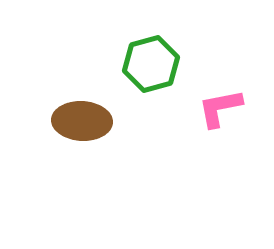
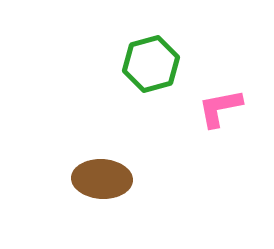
brown ellipse: moved 20 px right, 58 px down
